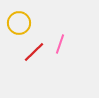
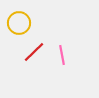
pink line: moved 2 px right, 11 px down; rotated 30 degrees counterclockwise
